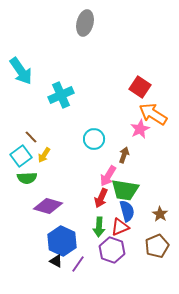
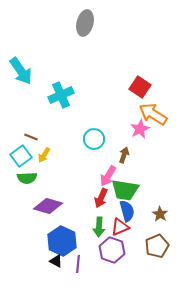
brown line: rotated 24 degrees counterclockwise
purple line: rotated 30 degrees counterclockwise
